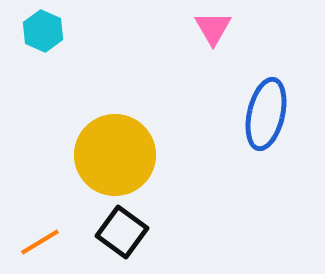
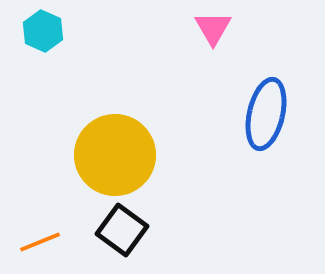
black square: moved 2 px up
orange line: rotated 9 degrees clockwise
